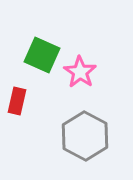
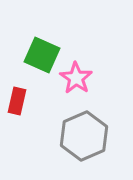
pink star: moved 4 px left, 6 px down
gray hexagon: moved 1 px left; rotated 9 degrees clockwise
